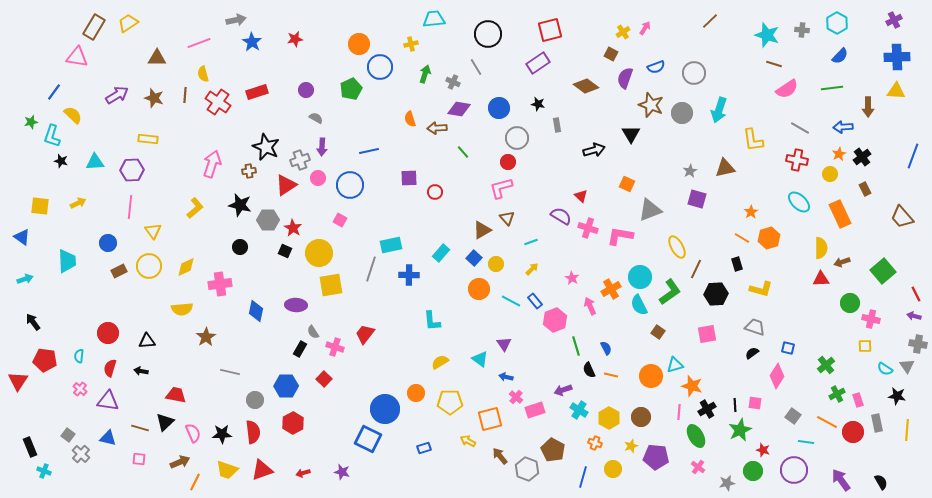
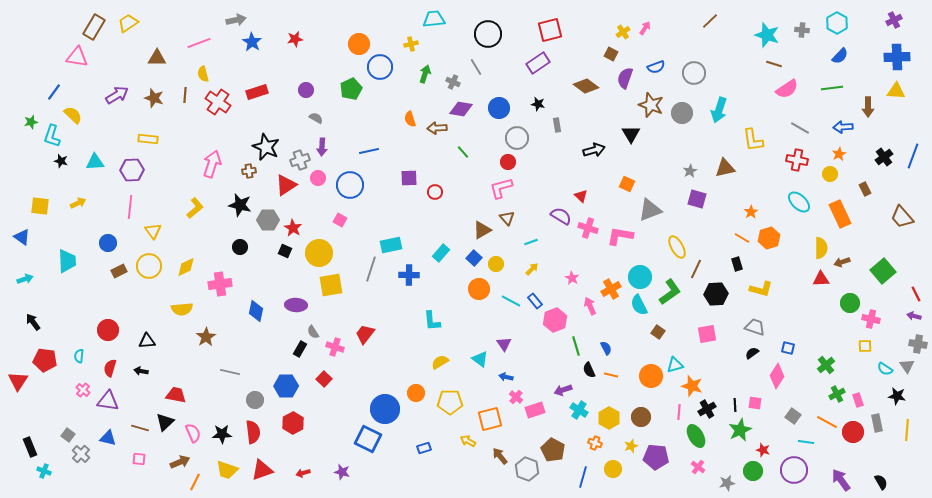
purple diamond at (459, 109): moved 2 px right
black cross at (862, 157): moved 22 px right
red circle at (108, 333): moved 3 px up
pink cross at (80, 389): moved 3 px right, 1 px down
